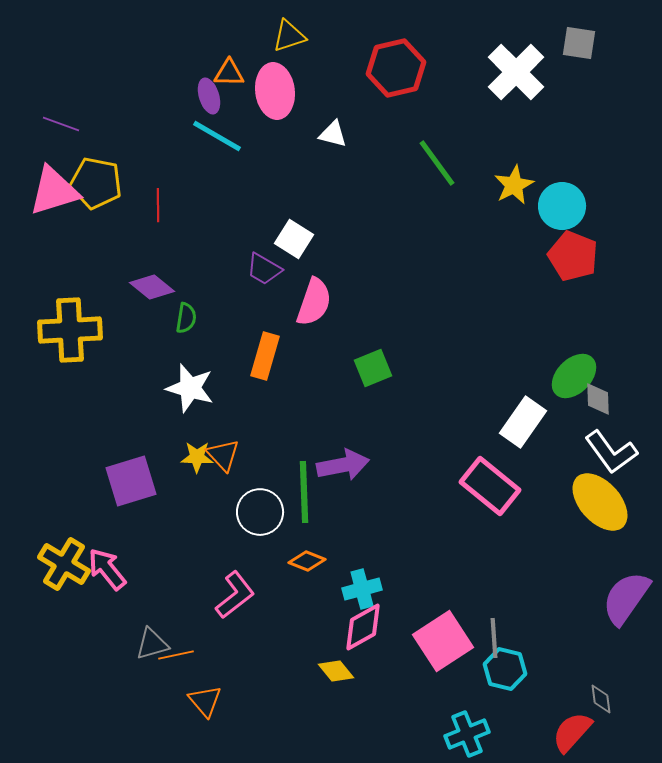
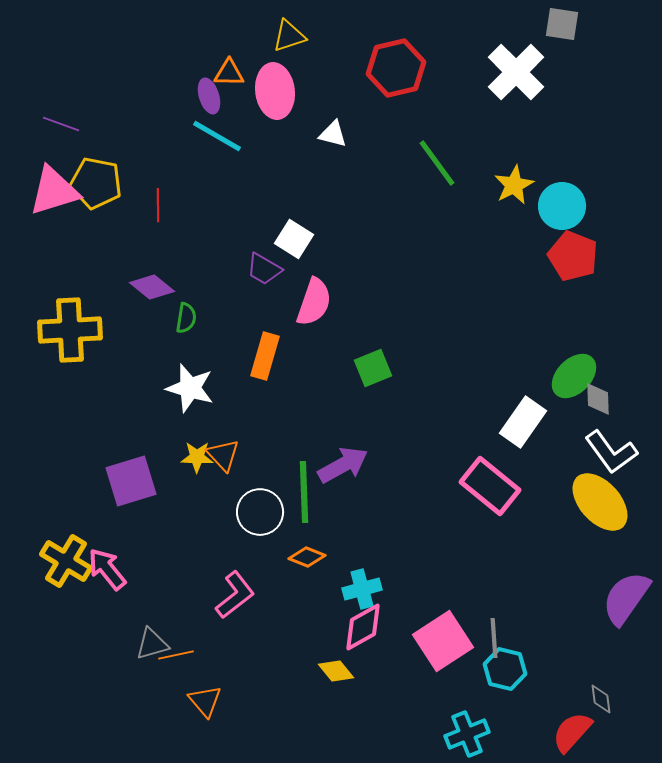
gray square at (579, 43): moved 17 px left, 19 px up
purple arrow at (343, 465): rotated 18 degrees counterclockwise
orange diamond at (307, 561): moved 4 px up
yellow cross at (64, 564): moved 2 px right, 3 px up
